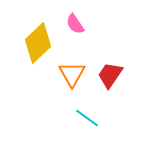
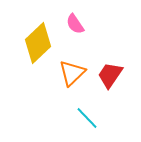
orange triangle: moved 1 px up; rotated 16 degrees clockwise
cyan line: rotated 10 degrees clockwise
